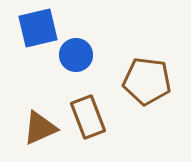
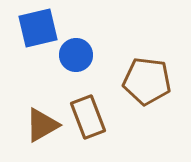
brown triangle: moved 2 px right, 3 px up; rotated 6 degrees counterclockwise
